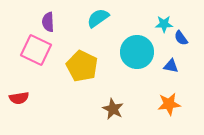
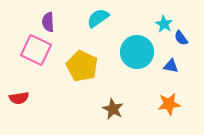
cyan star: rotated 30 degrees clockwise
